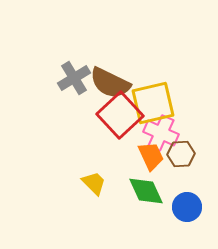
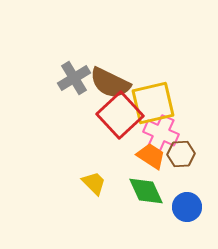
orange trapezoid: rotated 32 degrees counterclockwise
